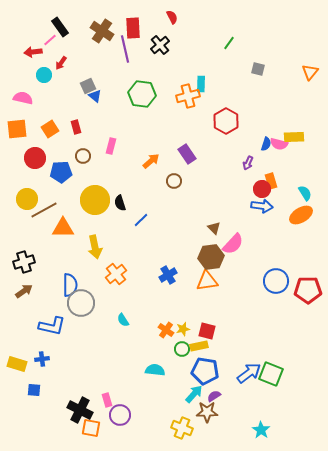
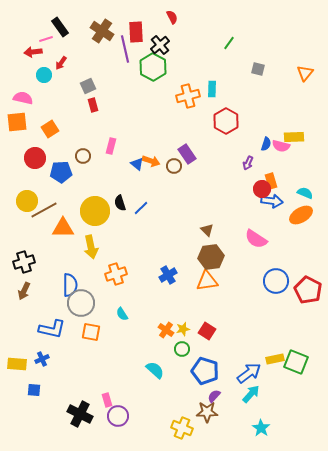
red rectangle at (133, 28): moved 3 px right, 4 px down
pink line at (50, 40): moved 4 px left, 1 px up; rotated 24 degrees clockwise
orange triangle at (310, 72): moved 5 px left, 1 px down
cyan rectangle at (201, 84): moved 11 px right, 5 px down
green hexagon at (142, 94): moved 11 px right, 27 px up; rotated 20 degrees clockwise
blue triangle at (95, 96): moved 42 px right, 68 px down
red rectangle at (76, 127): moved 17 px right, 22 px up
orange square at (17, 129): moved 7 px up
pink semicircle at (279, 144): moved 2 px right, 2 px down
orange arrow at (151, 161): rotated 60 degrees clockwise
brown circle at (174, 181): moved 15 px up
cyan semicircle at (305, 193): rotated 35 degrees counterclockwise
yellow circle at (27, 199): moved 2 px down
yellow circle at (95, 200): moved 11 px down
blue arrow at (262, 206): moved 10 px right, 5 px up
blue line at (141, 220): moved 12 px up
brown triangle at (214, 228): moved 7 px left, 2 px down
pink semicircle at (233, 244): moved 23 px right, 5 px up; rotated 80 degrees clockwise
yellow arrow at (95, 247): moved 4 px left
orange cross at (116, 274): rotated 20 degrees clockwise
red pentagon at (308, 290): rotated 28 degrees clockwise
brown arrow at (24, 291): rotated 150 degrees clockwise
cyan semicircle at (123, 320): moved 1 px left, 6 px up
blue L-shape at (52, 326): moved 3 px down
red square at (207, 331): rotated 18 degrees clockwise
yellow rectangle at (199, 346): moved 76 px right, 13 px down
blue cross at (42, 359): rotated 16 degrees counterclockwise
yellow rectangle at (17, 364): rotated 12 degrees counterclockwise
cyan semicircle at (155, 370): rotated 36 degrees clockwise
blue pentagon at (205, 371): rotated 8 degrees clockwise
green square at (271, 374): moved 25 px right, 12 px up
cyan arrow at (194, 394): moved 57 px right
purple semicircle at (214, 396): rotated 16 degrees counterclockwise
black cross at (80, 410): moved 4 px down
purple circle at (120, 415): moved 2 px left, 1 px down
orange square at (91, 428): moved 96 px up
cyan star at (261, 430): moved 2 px up
